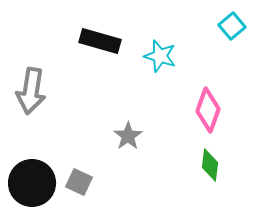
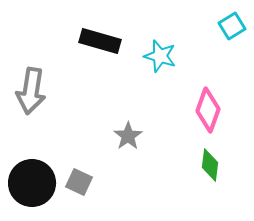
cyan square: rotated 8 degrees clockwise
